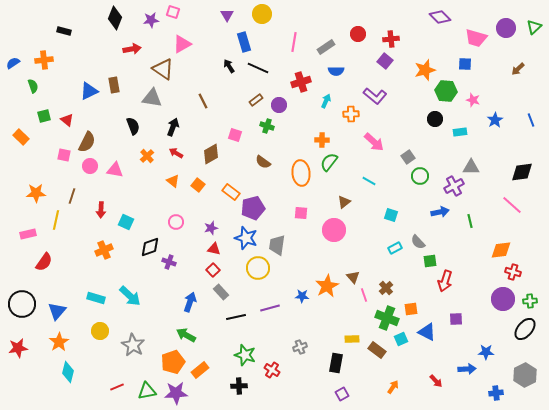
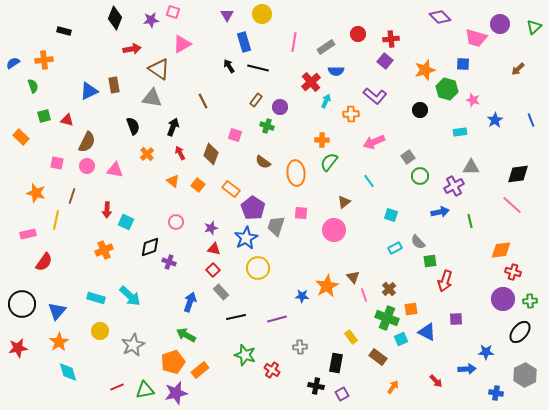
purple circle at (506, 28): moved 6 px left, 4 px up
blue square at (465, 64): moved 2 px left
black line at (258, 68): rotated 10 degrees counterclockwise
brown triangle at (163, 69): moved 4 px left
red cross at (301, 82): moved 10 px right; rotated 24 degrees counterclockwise
green hexagon at (446, 91): moved 1 px right, 2 px up; rotated 10 degrees clockwise
brown rectangle at (256, 100): rotated 16 degrees counterclockwise
purple circle at (279, 105): moved 1 px right, 2 px down
black circle at (435, 119): moved 15 px left, 9 px up
red triangle at (67, 120): rotated 24 degrees counterclockwise
pink arrow at (374, 142): rotated 115 degrees clockwise
red arrow at (176, 153): moved 4 px right; rotated 32 degrees clockwise
brown diamond at (211, 154): rotated 40 degrees counterclockwise
pink square at (64, 155): moved 7 px left, 8 px down
orange cross at (147, 156): moved 2 px up
pink circle at (90, 166): moved 3 px left
black diamond at (522, 172): moved 4 px left, 2 px down
orange ellipse at (301, 173): moved 5 px left
cyan line at (369, 181): rotated 24 degrees clockwise
orange rectangle at (231, 192): moved 3 px up
orange star at (36, 193): rotated 18 degrees clockwise
purple pentagon at (253, 208): rotated 25 degrees counterclockwise
red arrow at (101, 210): moved 6 px right
blue star at (246, 238): rotated 25 degrees clockwise
gray trapezoid at (277, 245): moved 1 px left, 19 px up; rotated 10 degrees clockwise
brown cross at (386, 288): moved 3 px right, 1 px down
purple line at (270, 308): moved 7 px right, 11 px down
black ellipse at (525, 329): moved 5 px left, 3 px down
yellow rectangle at (352, 339): moved 1 px left, 2 px up; rotated 56 degrees clockwise
gray star at (133, 345): rotated 15 degrees clockwise
gray cross at (300, 347): rotated 16 degrees clockwise
brown rectangle at (377, 350): moved 1 px right, 7 px down
cyan diamond at (68, 372): rotated 30 degrees counterclockwise
black cross at (239, 386): moved 77 px right; rotated 14 degrees clockwise
green triangle at (147, 391): moved 2 px left, 1 px up
purple star at (176, 393): rotated 10 degrees counterclockwise
blue cross at (496, 393): rotated 16 degrees clockwise
